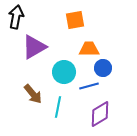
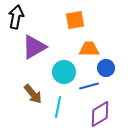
blue circle: moved 3 px right
